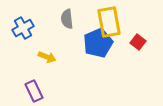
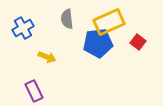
yellow rectangle: rotated 76 degrees clockwise
blue pentagon: rotated 16 degrees clockwise
